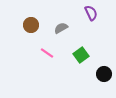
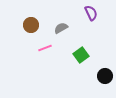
pink line: moved 2 px left, 5 px up; rotated 56 degrees counterclockwise
black circle: moved 1 px right, 2 px down
